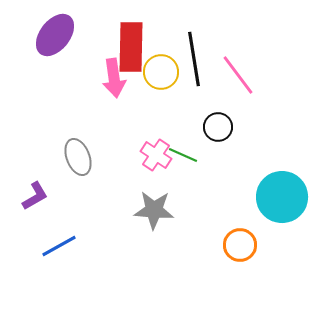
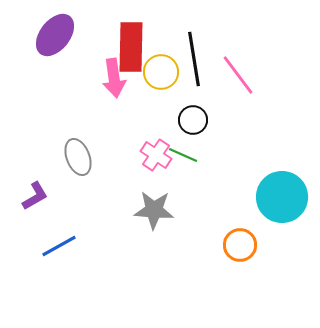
black circle: moved 25 px left, 7 px up
